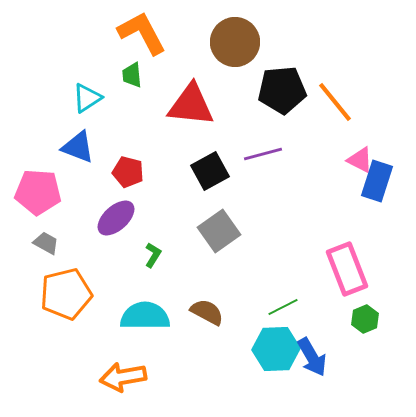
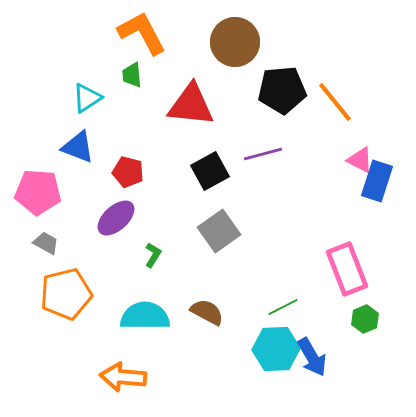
orange arrow: rotated 15 degrees clockwise
